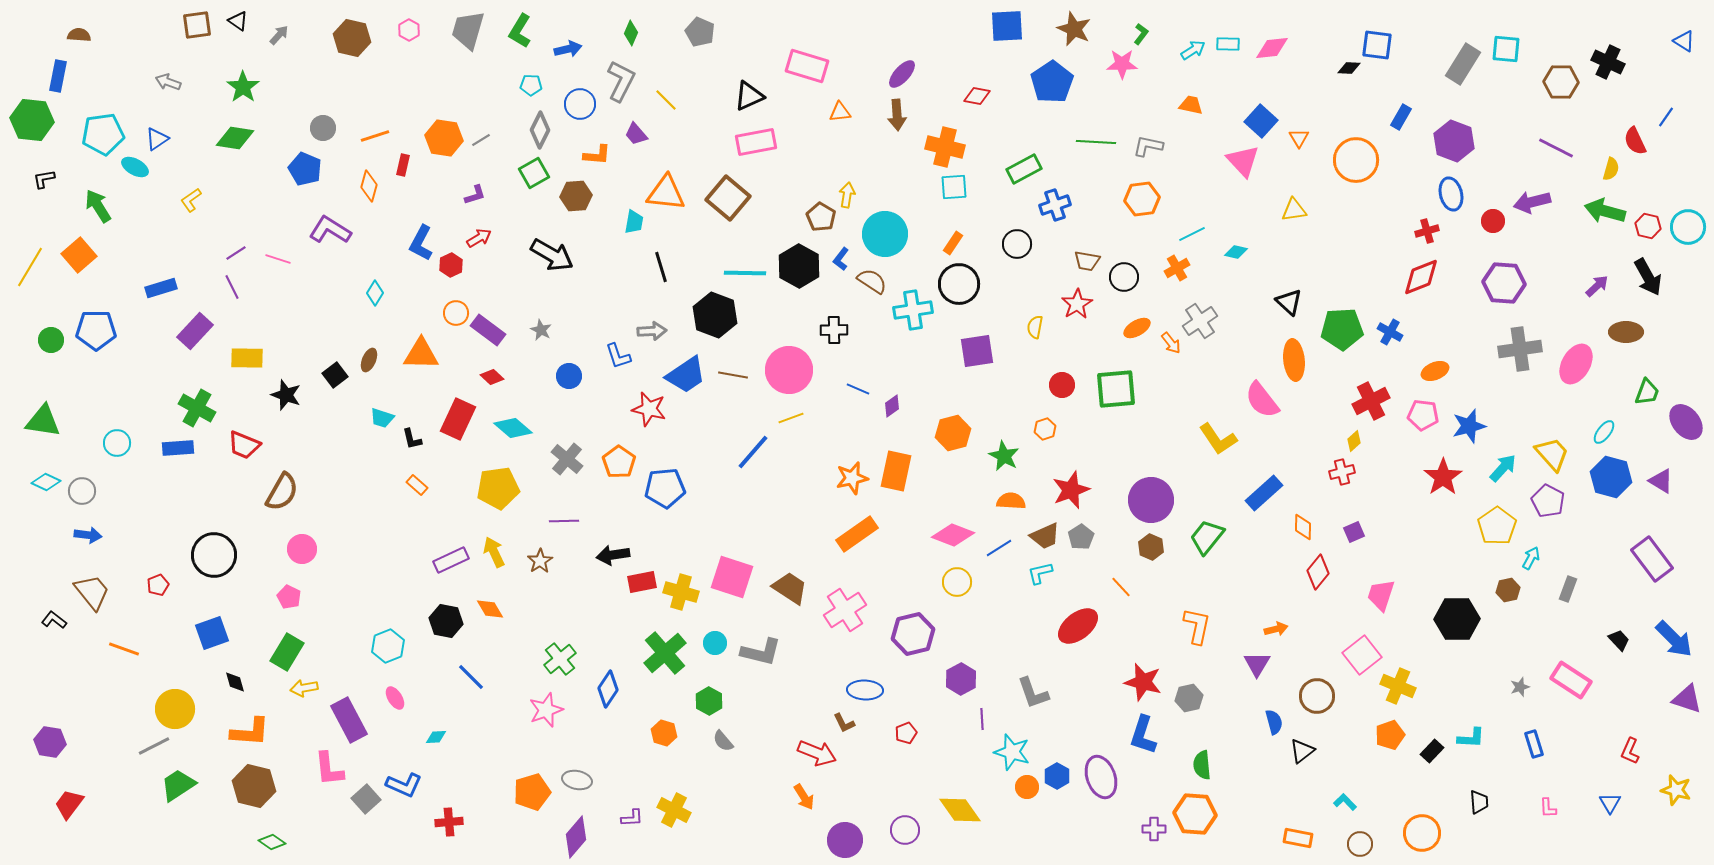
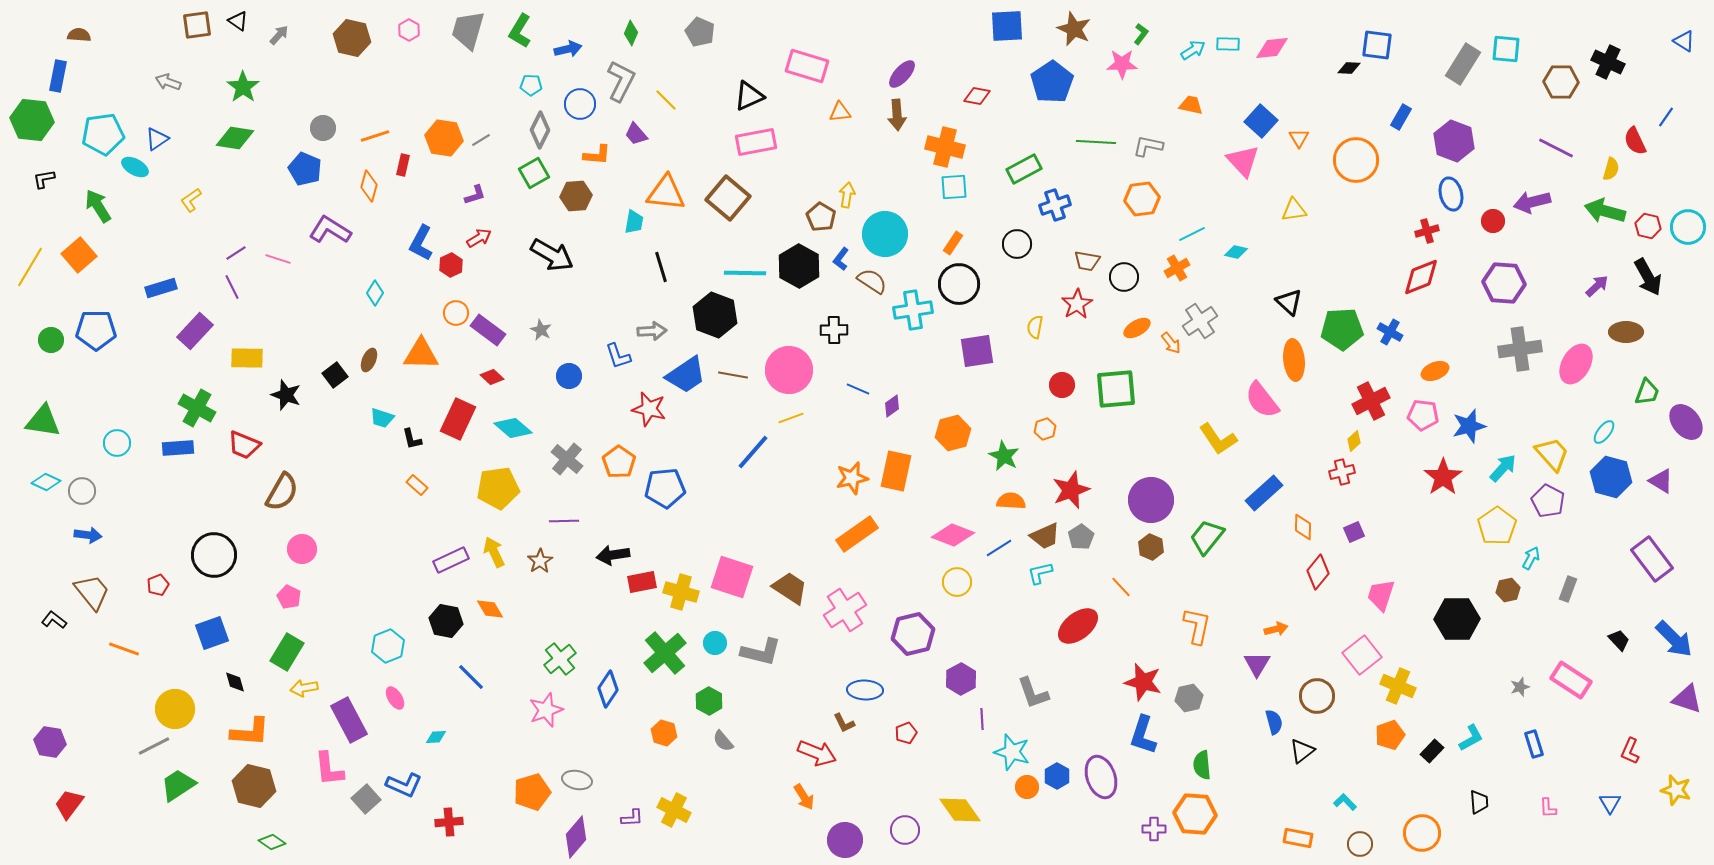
cyan L-shape at (1471, 738): rotated 32 degrees counterclockwise
